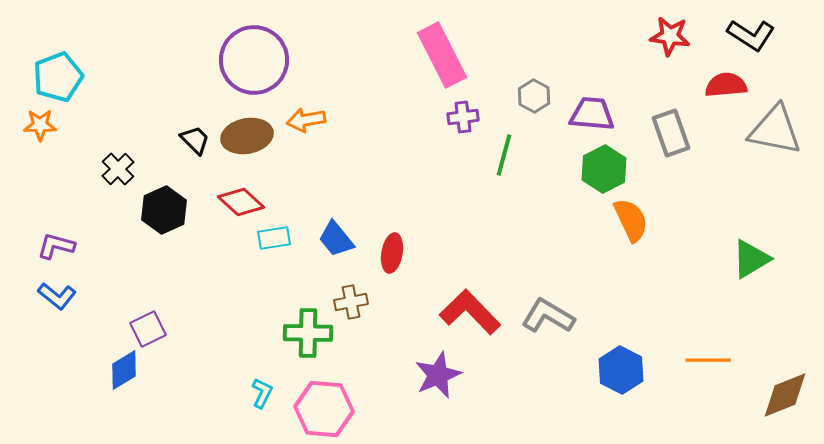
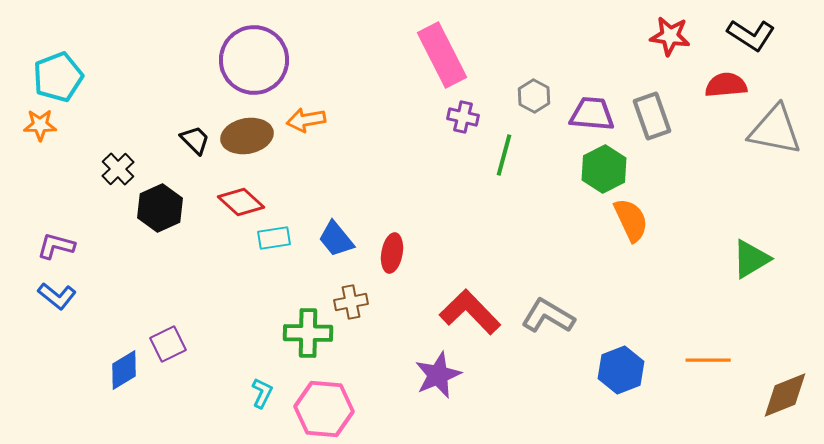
purple cross: rotated 20 degrees clockwise
gray rectangle: moved 19 px left, 17 px up
black hexagon: moved 4 px left, 2 px up
purple square: moved 20 px right, 15 px down
blue hexagon: rotated 12 degrees clockwise
